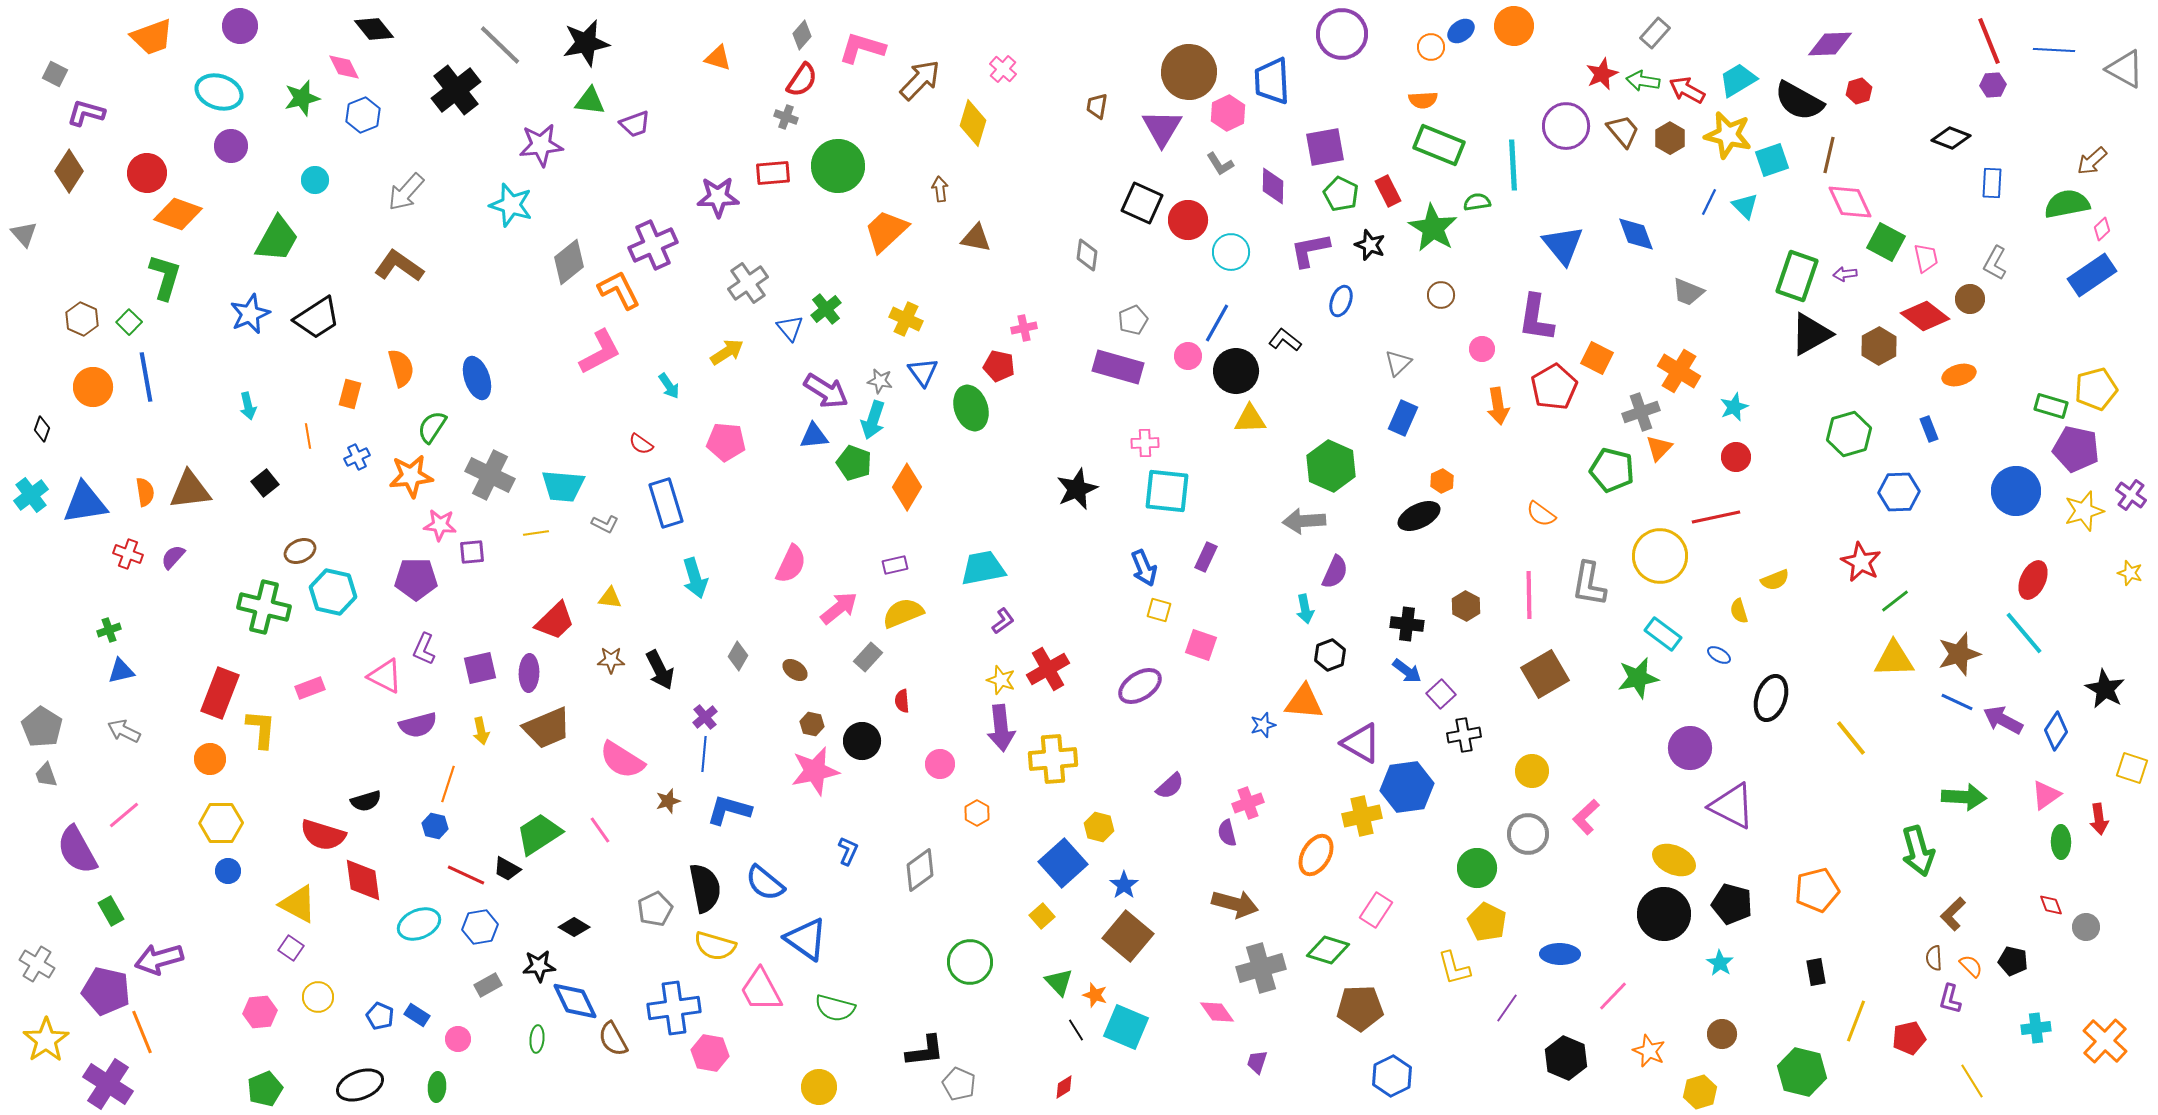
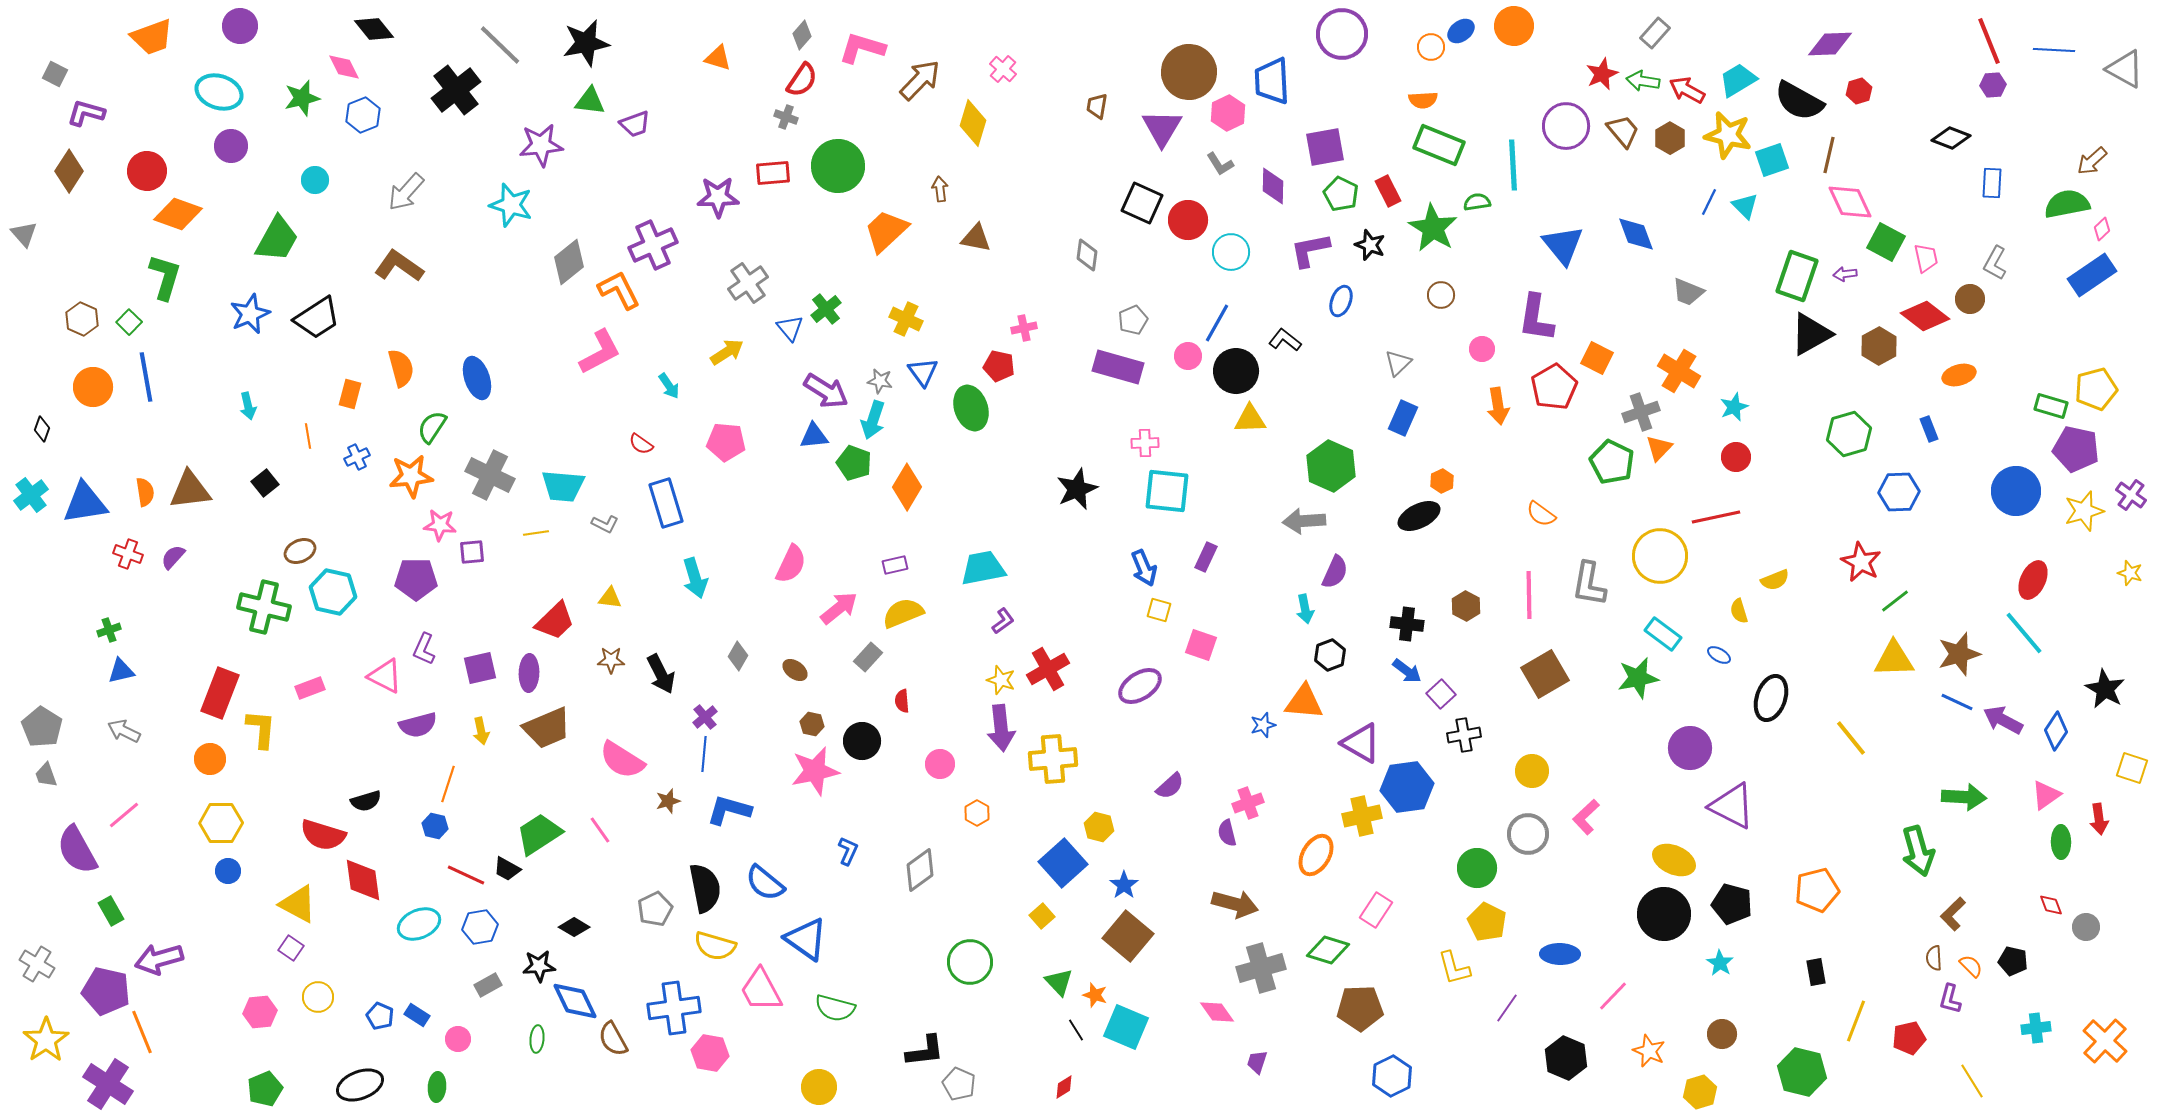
red circle at (147, 173): moved 2 px up
green pentagon at (1612, 470): moved 8 px up; rotated 12 degrees clockwise
black arrow at (660, 670): moved 1 px right, 4 px down
